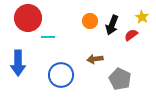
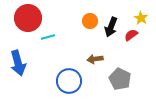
yellow star: moved 1 px left, 1 px down
black arrow: moved 1 px left, 2 px down
cyan line: rotated 16 degrees counterclockwise
blue arrow: rotated 15 degrees counterclockwise
blue circle: moved 8 px right, 6 px down
